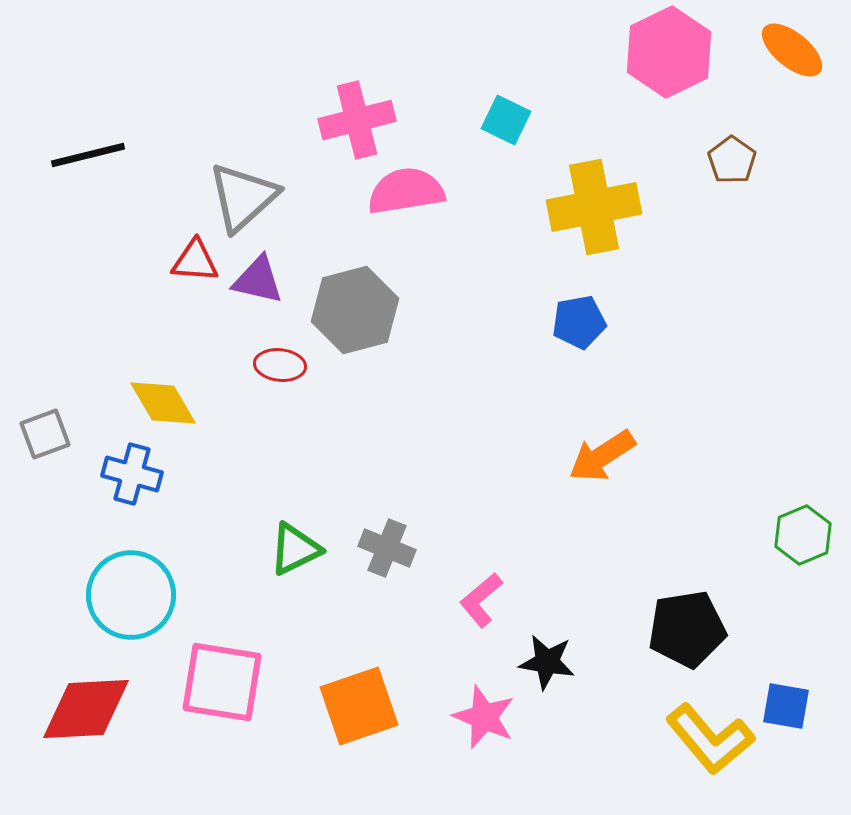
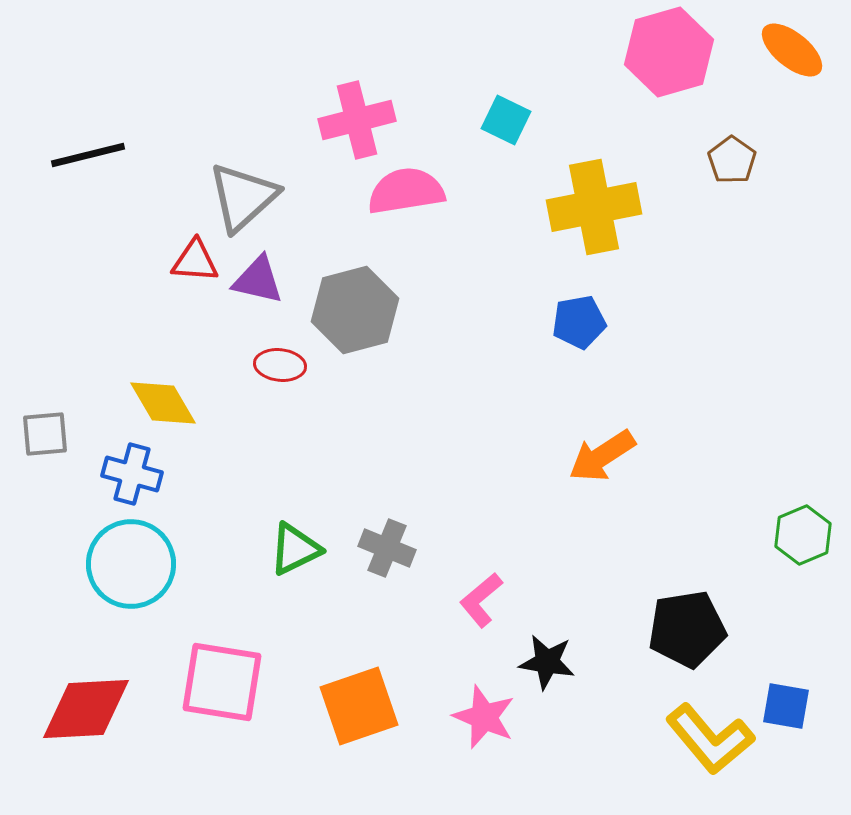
pink hexagon: rotated 10 degrees clockwise
gray square: rotated 15 degrees clockwise
cyan circle: moved 31 px up
